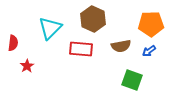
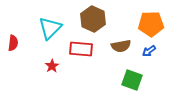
red star: moved 25 px right
